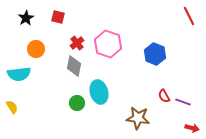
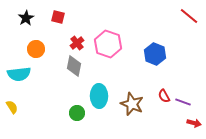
red line: rotated 24 degrees counterclockwise
cyan ellipse: moved 4 px down; rotated 15 degrees clockwise
green circle: moved 10 px down
brown star: moved 6 px left, 14 px up; rotated 15 degrees clockwise
red arrow: moved 2 px right, 5 px up
